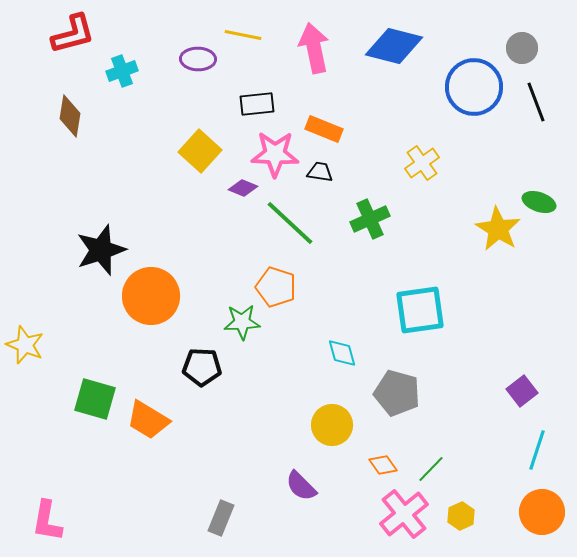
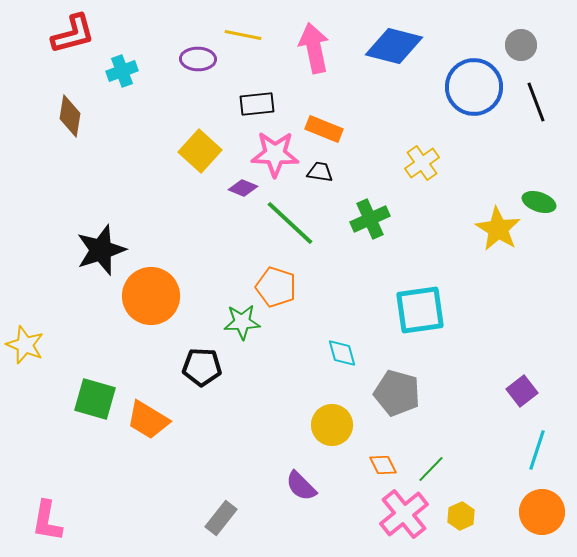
gray circle at (522, 48): moved 1 px left, 3 px up
orange diamond at (383, 465): rotated 8 degrees clockwise
gray rectangle at (221, 518): rotated 16 degrees clockwise
